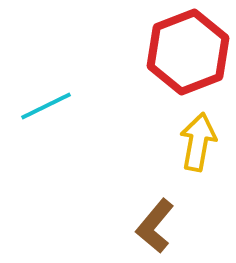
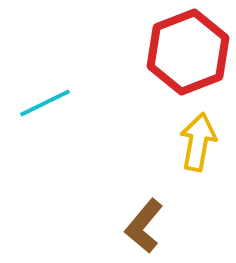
cyan line: moved 1 px left, 3 px up
brown L-shape: moved 11 px left
